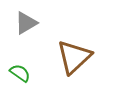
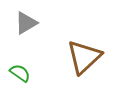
brown triangle: moved 10 px right
